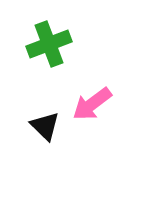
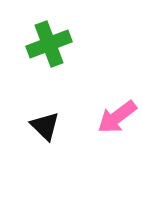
pink arrow: moved 25 px right, 13 px down
